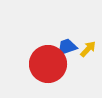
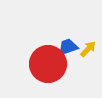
blue trapezoid: moved 1 px right
